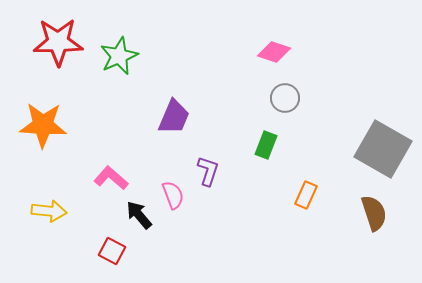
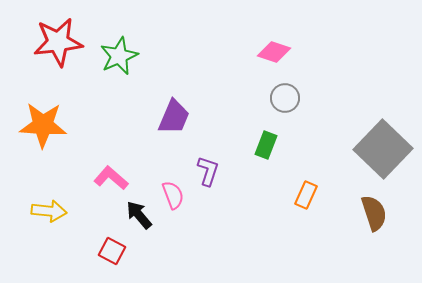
red star: rotated 6 degrees counterclockwise
gray square: rotated 14 degrees clockwise
